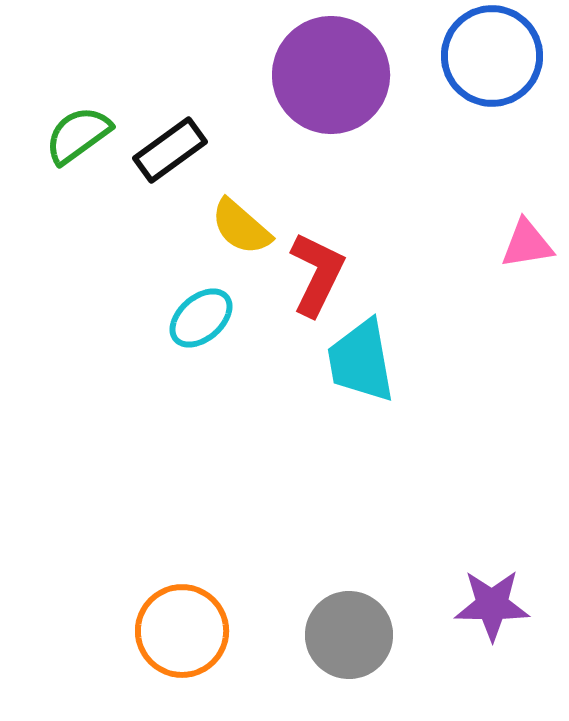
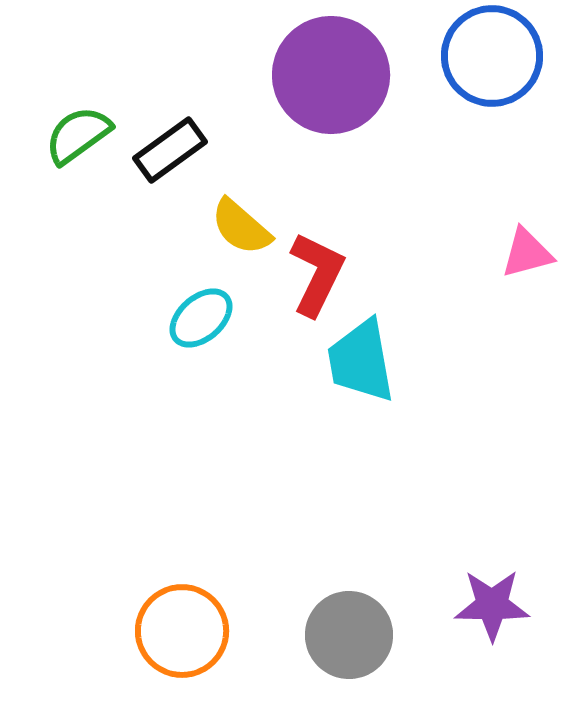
pink triangle: moved 9 px down; rotated 6 degrees counterclockwise
